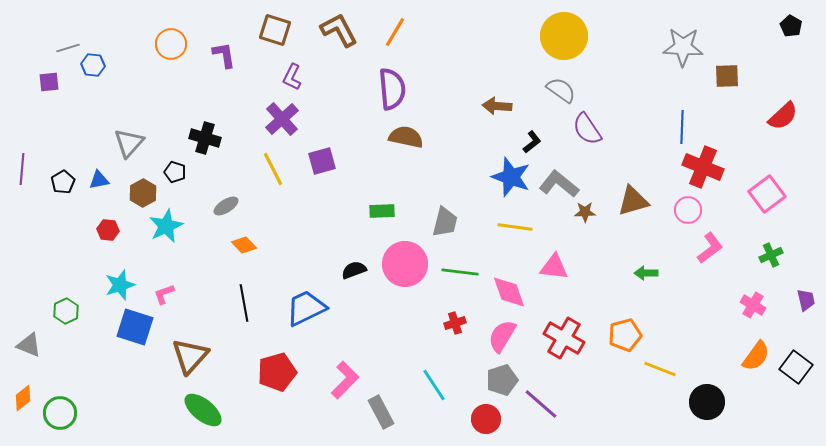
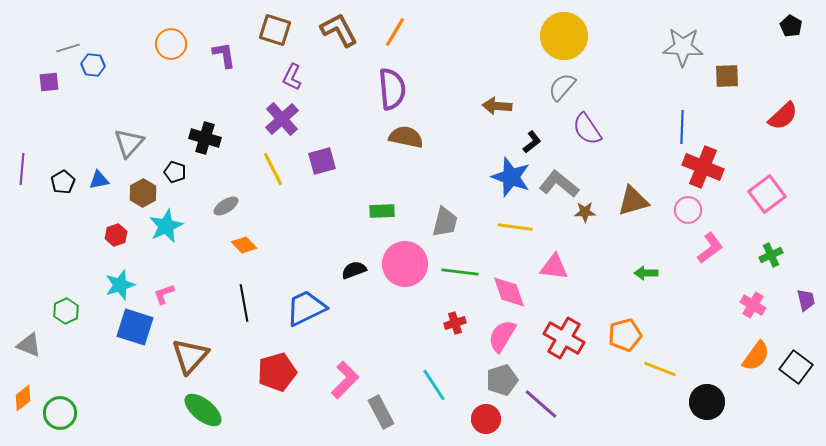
gray semicircle at (561, 90): moved 1 px right, 3 px up; rotated 84 degrees counterclockwise
red hexagon at (108, 230): moved 8 px right, 5 px down; rotated 25 degrees counterclockwise
